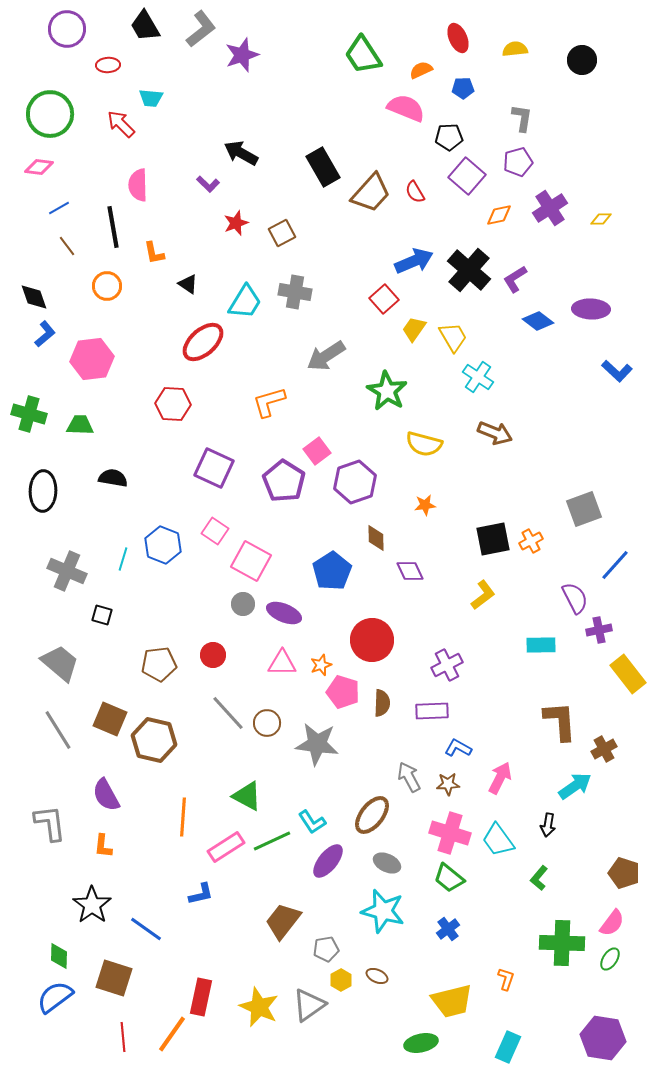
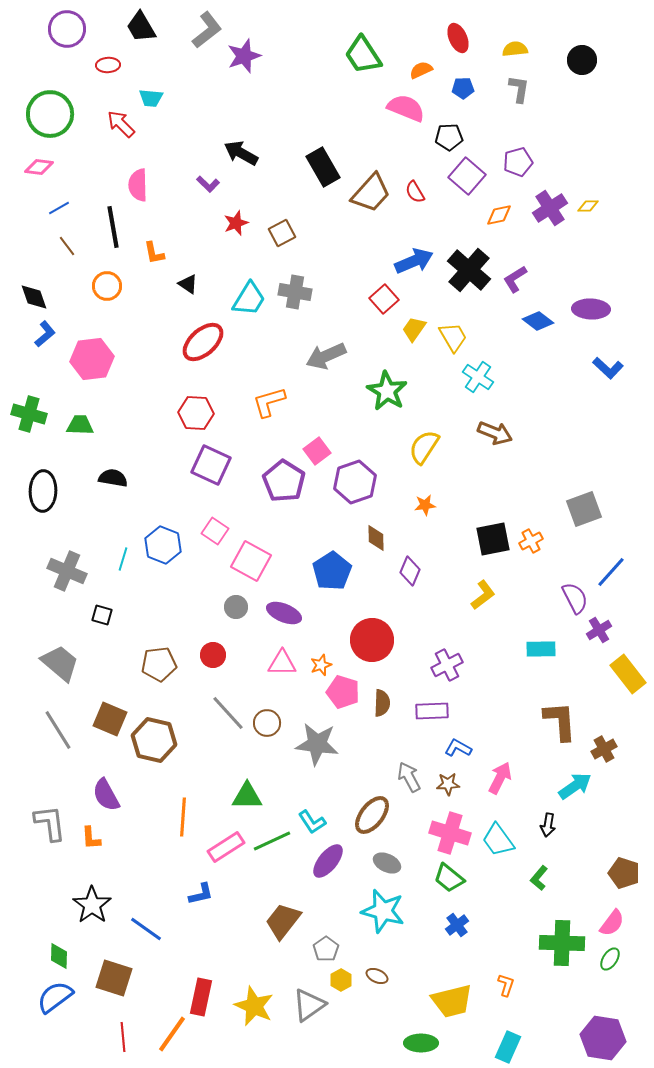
black trapezoid at (145, 26): moved 4 px left, 1 px down
gray L-shape at (201, 29): moved 6 px right, 1 px down
purple star at (242, 55): moved 2 px right, 1 px down
gray L-shape at (522, 118): moved 3 px left, 29 px up
yellow diamond at (601, 219): moved 13 px left, 13 px up
cyan trapezoid at (245, 302): moved 4 px right, 3 px up
gray arrow at (326, 356): rotated 9 degrees clockwise
blue L-shape at (617, 371): moved 9 px left, 3 px up
red hexagon at (173, 404): moved 23 px right, 9 px down
yellow semicircle at (424, 444): moved 3 px down; rotated 108 degrees clockwise
purple square at (214, 468): moved 3 px left, 3 px up
blue line at (615, 565): moved 4 px left, 7 px down
purple diamond at (410, 571): rotated 48 degrees clockwise
gray circle at (243, 604): moved 7 px left, 3 px down
purple cross at (599, 630): rotated 20 degrees counterclockwise
cyan rectangle at (541, 645): moved 4 px down
green triangle at (247, 796): rotated 28 degrees counterclockwise
orange L-shape at (103, 846): moved 12 px left, 8 px up; rotated 10 degrees counterclockwise
blue cross at (448, 929): moved 9 px right, 4 px up
gray pentagon at (326, 949): rotated 25 degrees counterclockwise
orange L-shape at (506, 979): moved 6 px down
yellow star at (259, 1007): moved 5 px left, 1 px up
green ellipse at (421, 1043): rotated 12 degrees clockwise
